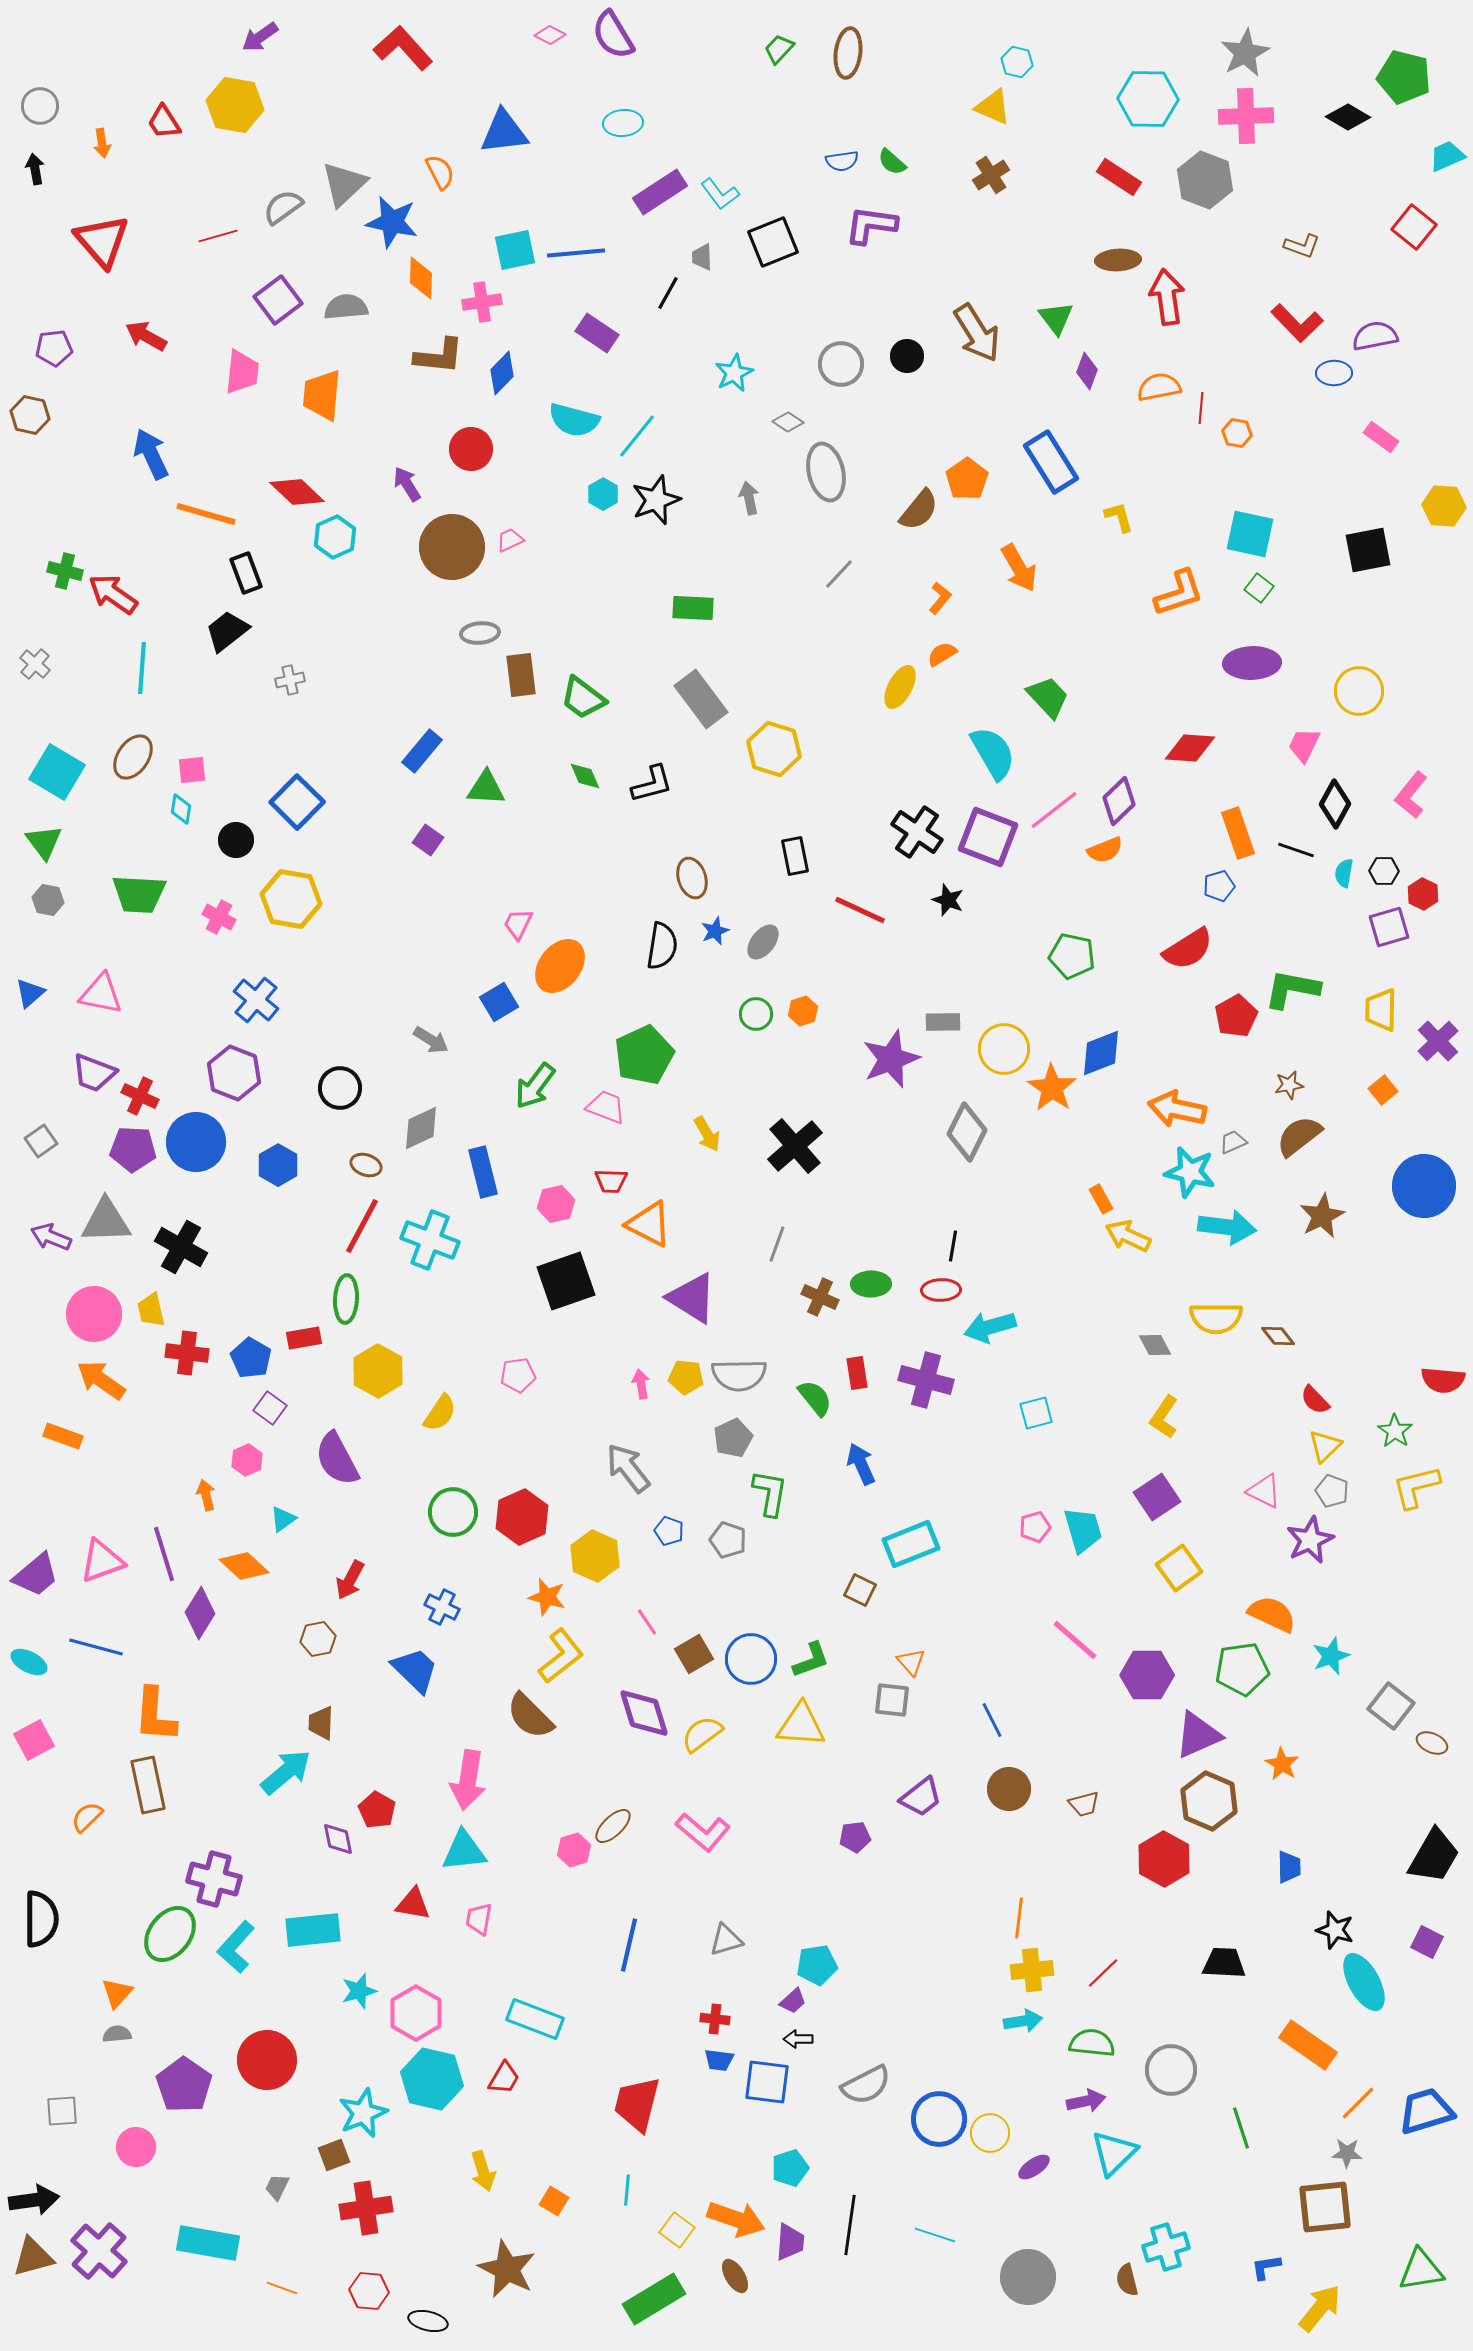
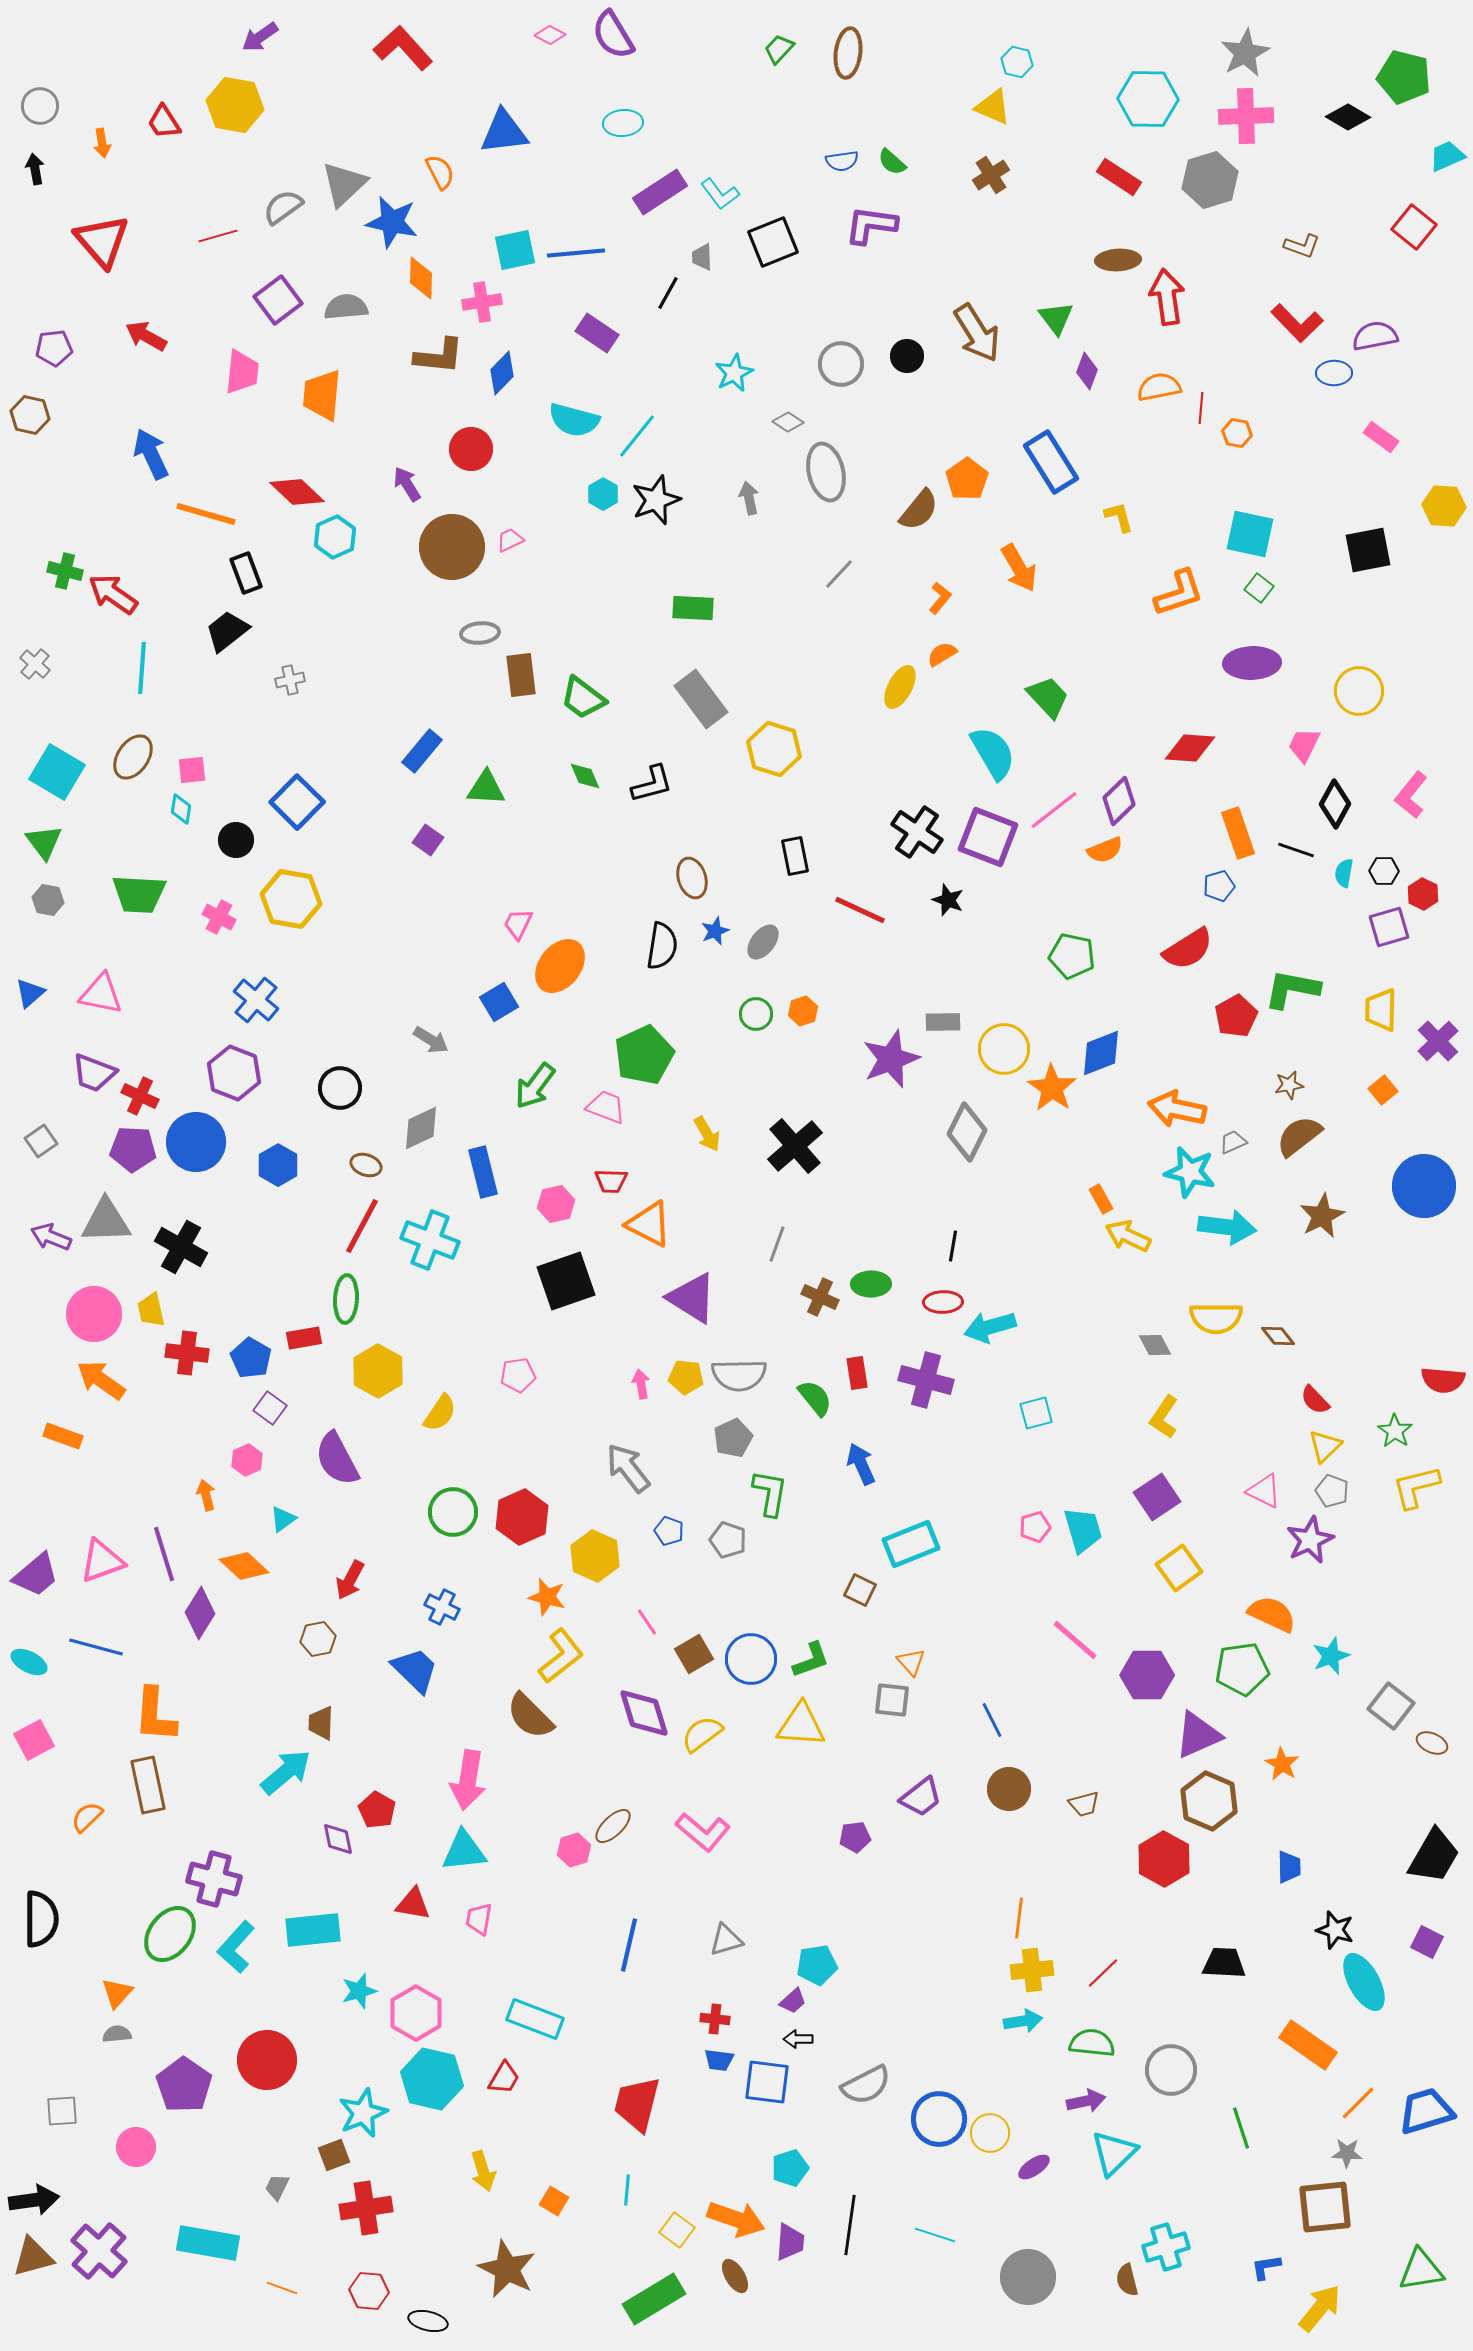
gray hexagon at (1205, 180): moved 5 px right; rotated 22 degrees clockwise
red ellipse at (941, 1290): moved 2 px right, 12 px down
